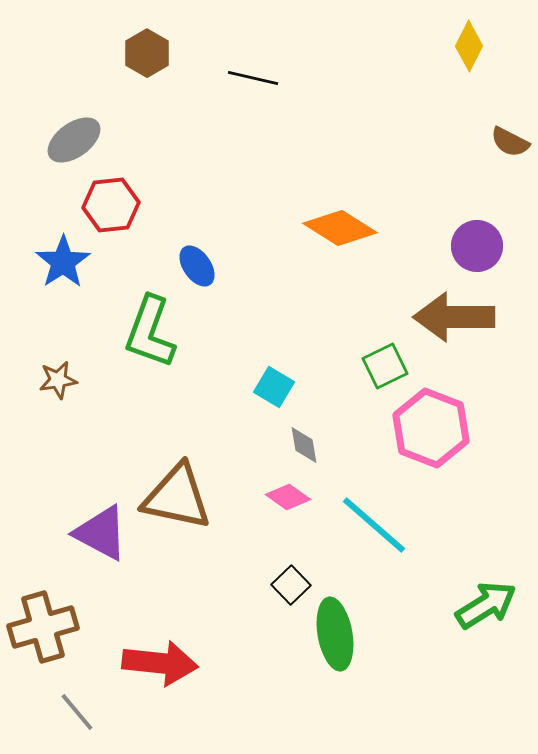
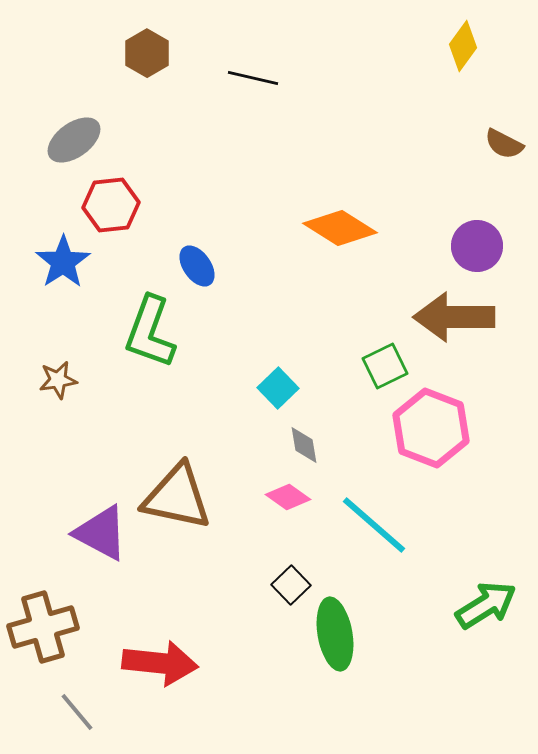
yellow diamond: moved 6 px left; rotated 9 degrees clockwise
brown semicircle: moved 6 px left, 2 px down
cyan square: moved 4 px right, 1 px down; rotated 15 degrees clockwise
